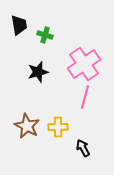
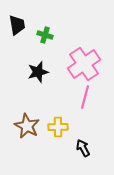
black trapezoid: moved 2 px left
